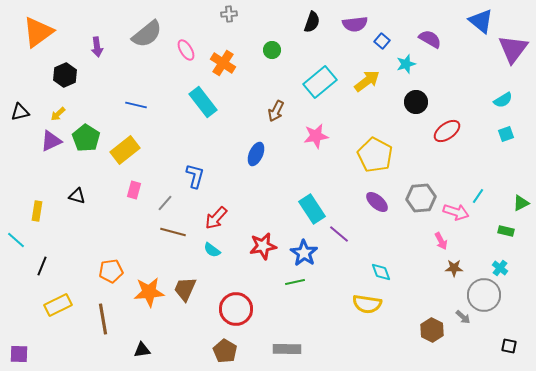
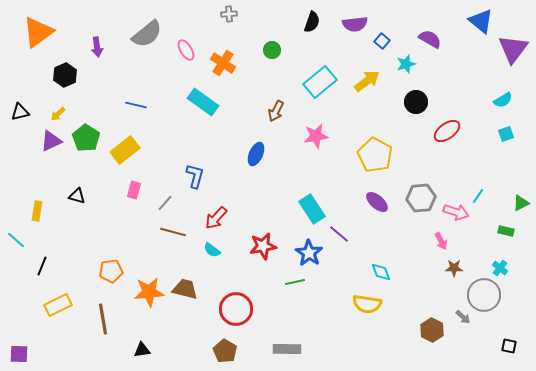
cyan rectangle at (203, 102): rotated 16 degrees counterclockwise
blue star at (304, 253): moved 5 px right
brown trapezoid at (185, 289): rotated 80 degrees clockwise
